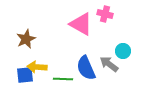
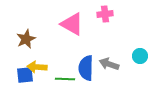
pink cross: rotated 21 degrees counterclockwise
pink triangle: moved 9 px left
cyan circle: moved 17 px right, 5 px down
gray arrow: rotated 18 degrees counterclockwise
blue semicircle: rotated 25 degrees clockwise
green line: moved 2 px right
